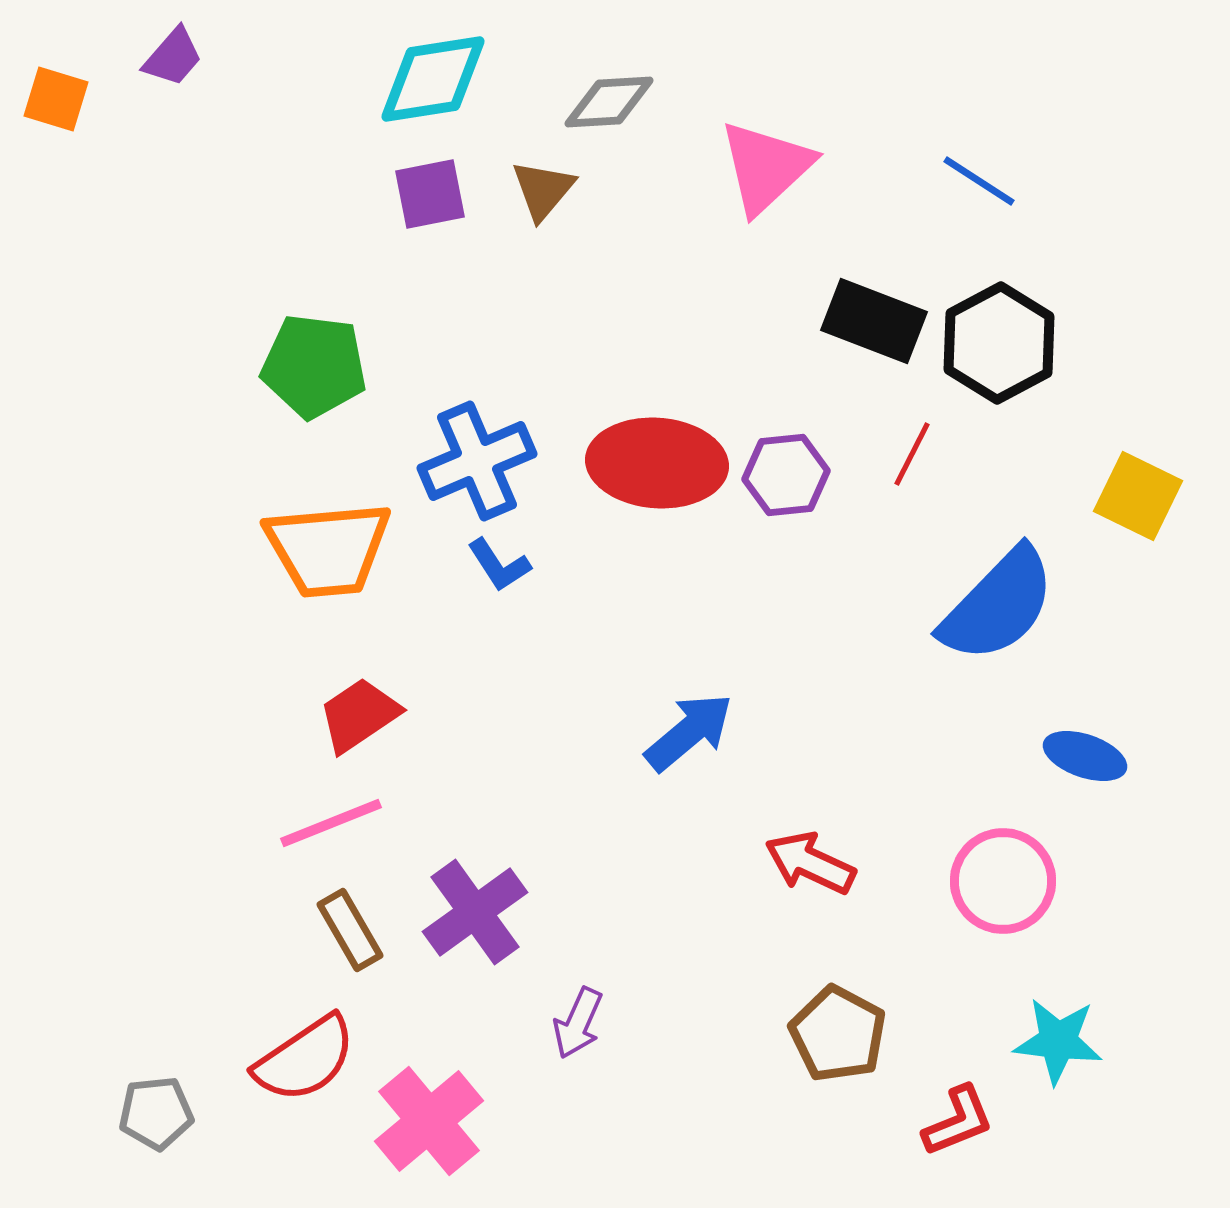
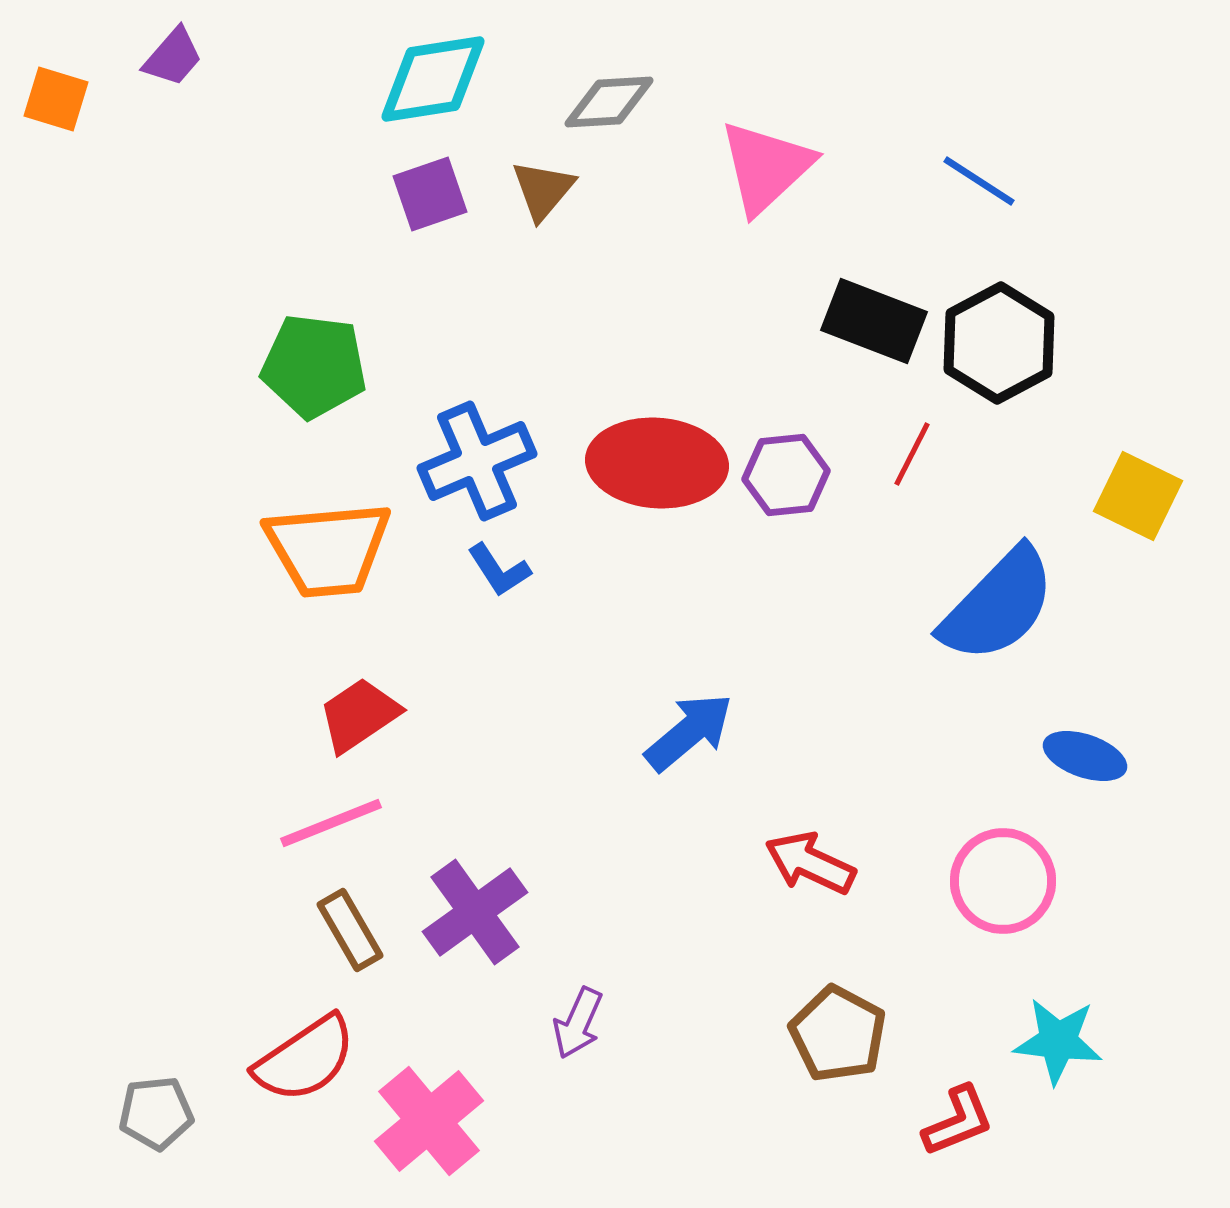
purple square: rotated 8 degrees counterclockwise
blue L-shape: moved 5 px down
